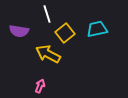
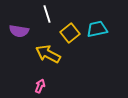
yellow square: moved 5 px right
